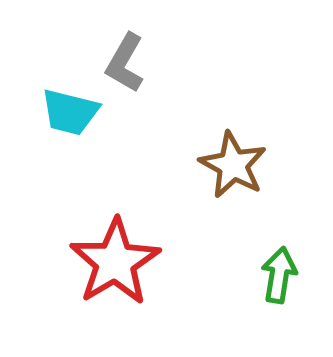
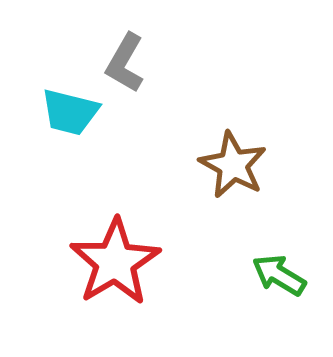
green arrow: rotated 68 degrees counterclockwise
